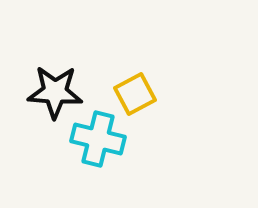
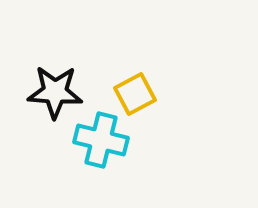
cyan cross: moved 3 px right, 1 px down
